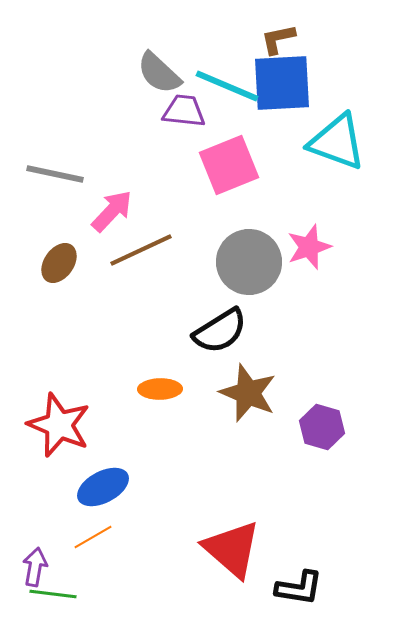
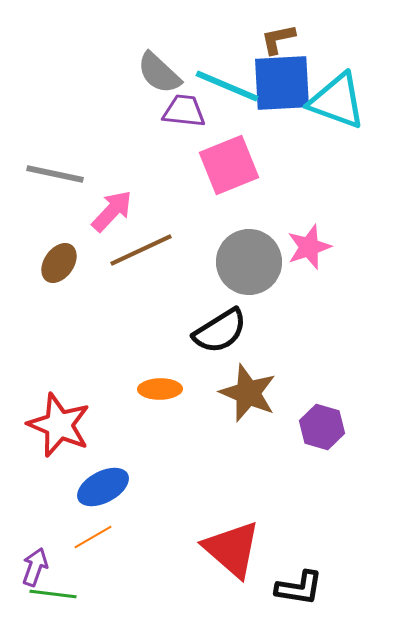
cyan triangle: moved 41 px up
purple arrow: rotated 9 degrees clockwise
